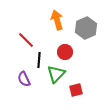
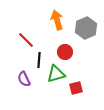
green triangle: rotated 30 degrees clockwise
red square: moved 2 px up
